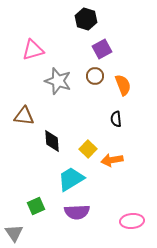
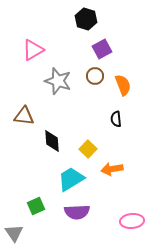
pink triangle: rotated 15 degrees counterclockwise
orange arrow: moved 9 px down
